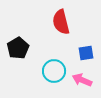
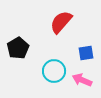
red semicircle: rotated 55 degrees clockwise
